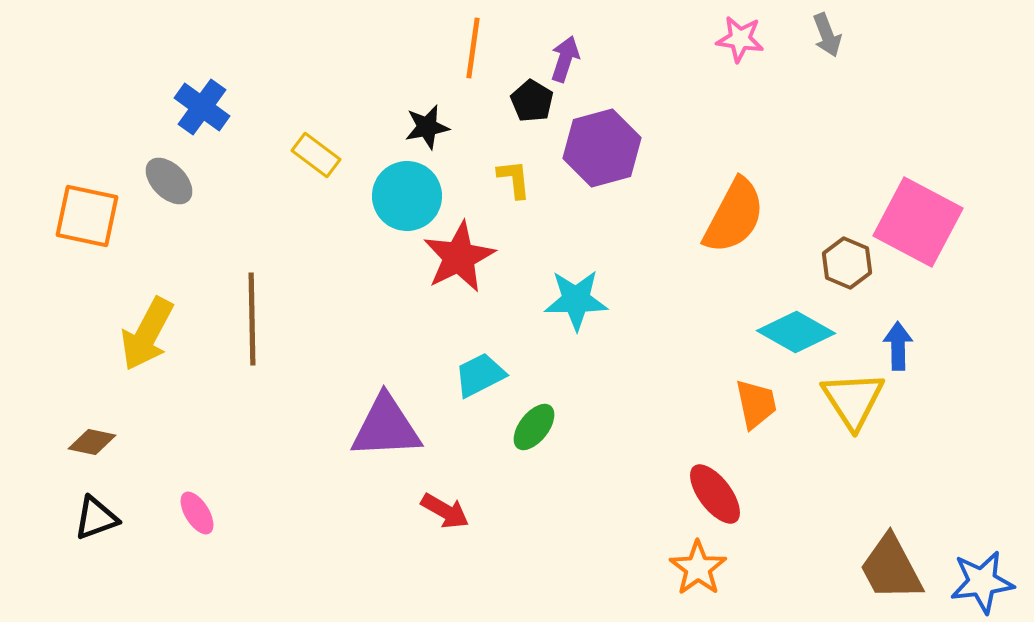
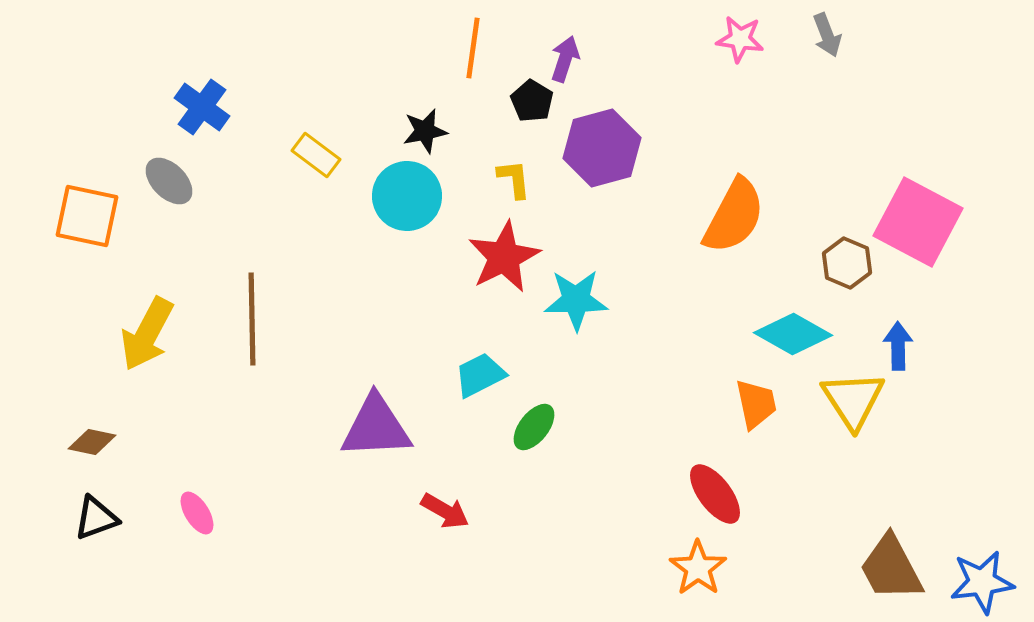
black star: moved 2 px left, 4 px down
red star: moved 45 px right
cyan diamond: moved 3 px left, 2 px down
purple triangle: moved 10 px left
